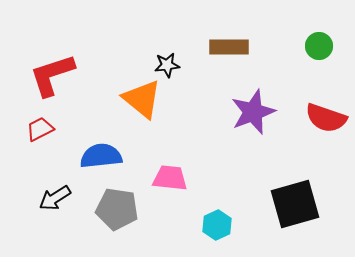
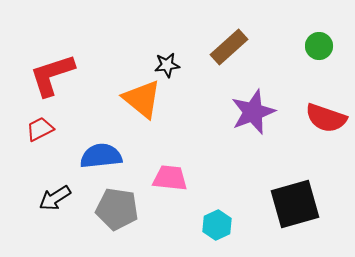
brown rectangle: rotated 42 degrees counterclockwise
